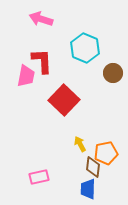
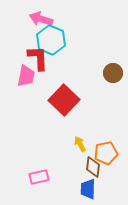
cyan hexagon: moved 34 px left, 8 px up
red L-shape: moved 4 px left, 3 px up
